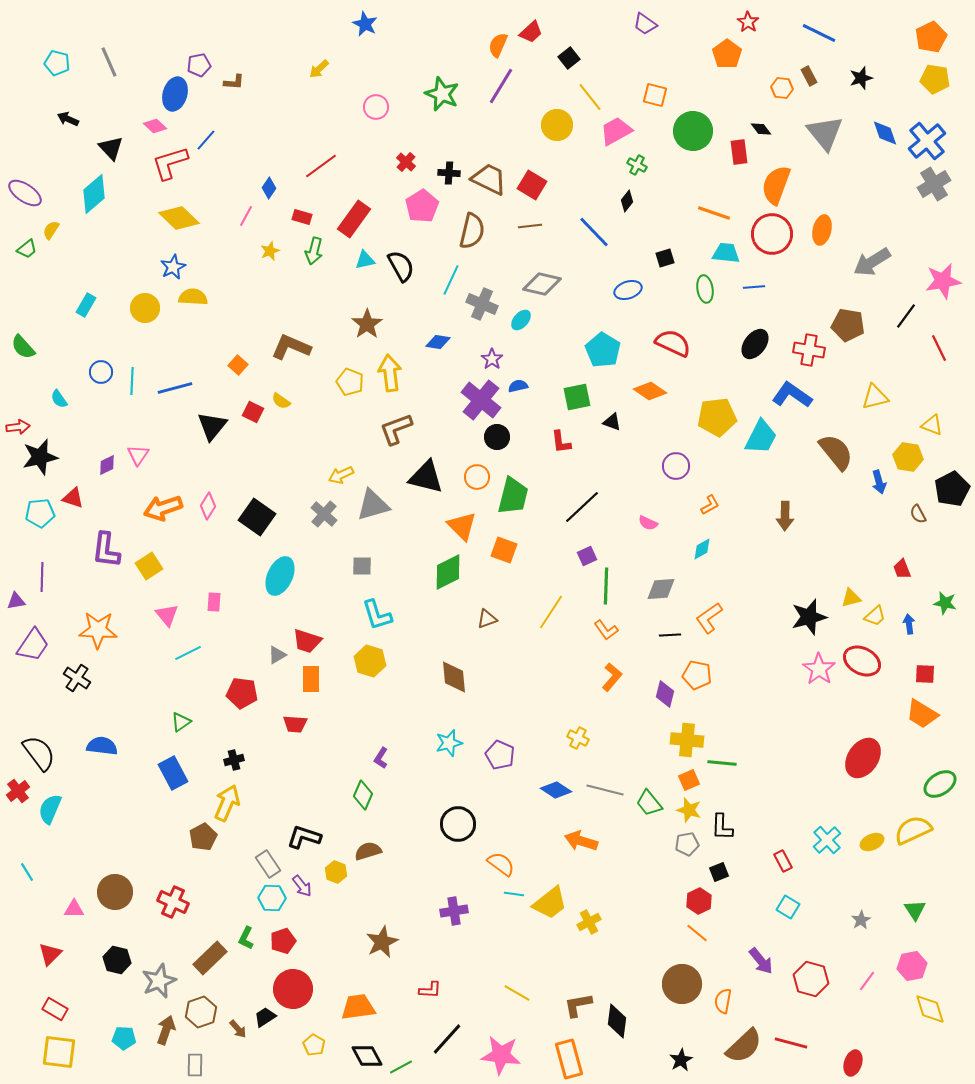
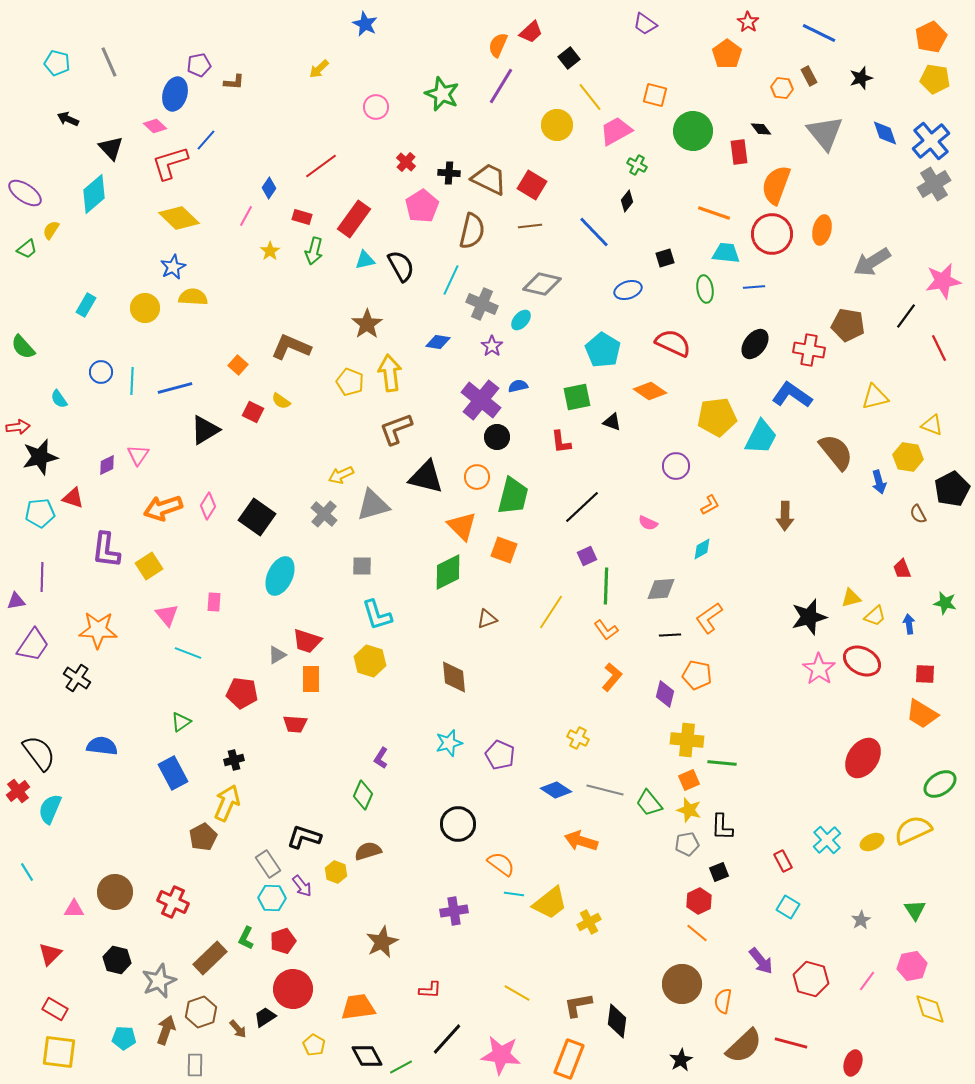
blue cross at (927, 141): moved 4 px right
yellow star at (270, 251): rotated 12 degrees counterclockwise
purple star at (492, 359): moved 13 px up
black triangle at (212, 426): moved 7 px left, 4 px down; rotated 20 degrees clockwise
cyan line at (188, 653): rotated 48 degrees clockwise
orange rectangle at (569, 1059): rotated 36 degrees clockwise
